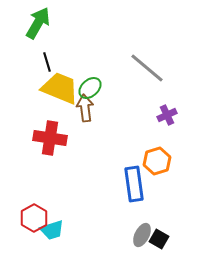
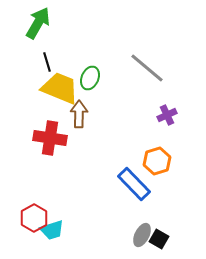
green ellipse: moved 10 px up; rotated 25 degrees counterclockwise
brown arrow: moved 6 px left, 6 px down; rotated 8 degrees clockwise
blue rectangle: rotated 36 degrees counterclockwise
